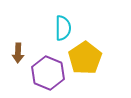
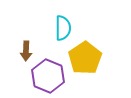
brown arrow: moved 8 px right, 2 px up
purple hexagon: moved 3 px down
